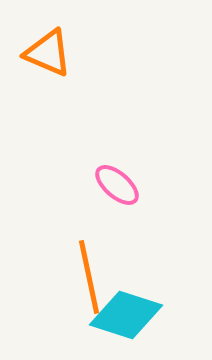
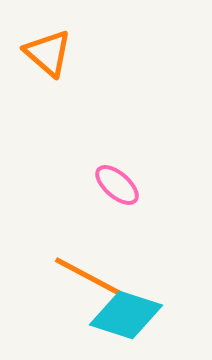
orange triangle: rotated 18 degrees clockwise
orange line: rotated 50 degrees counterclockwise
